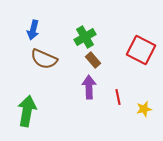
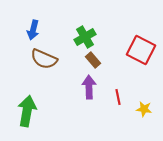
yellow star: rotated 21 degrees clockwise
